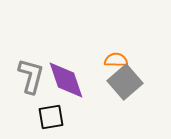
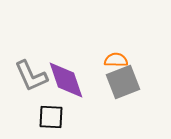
gray L-shape: rotated 141 degrees clockwise
gray square: moved 2 px left; rotated 20 degrees clockwise
black square: rotated 12 degrees clockwise
